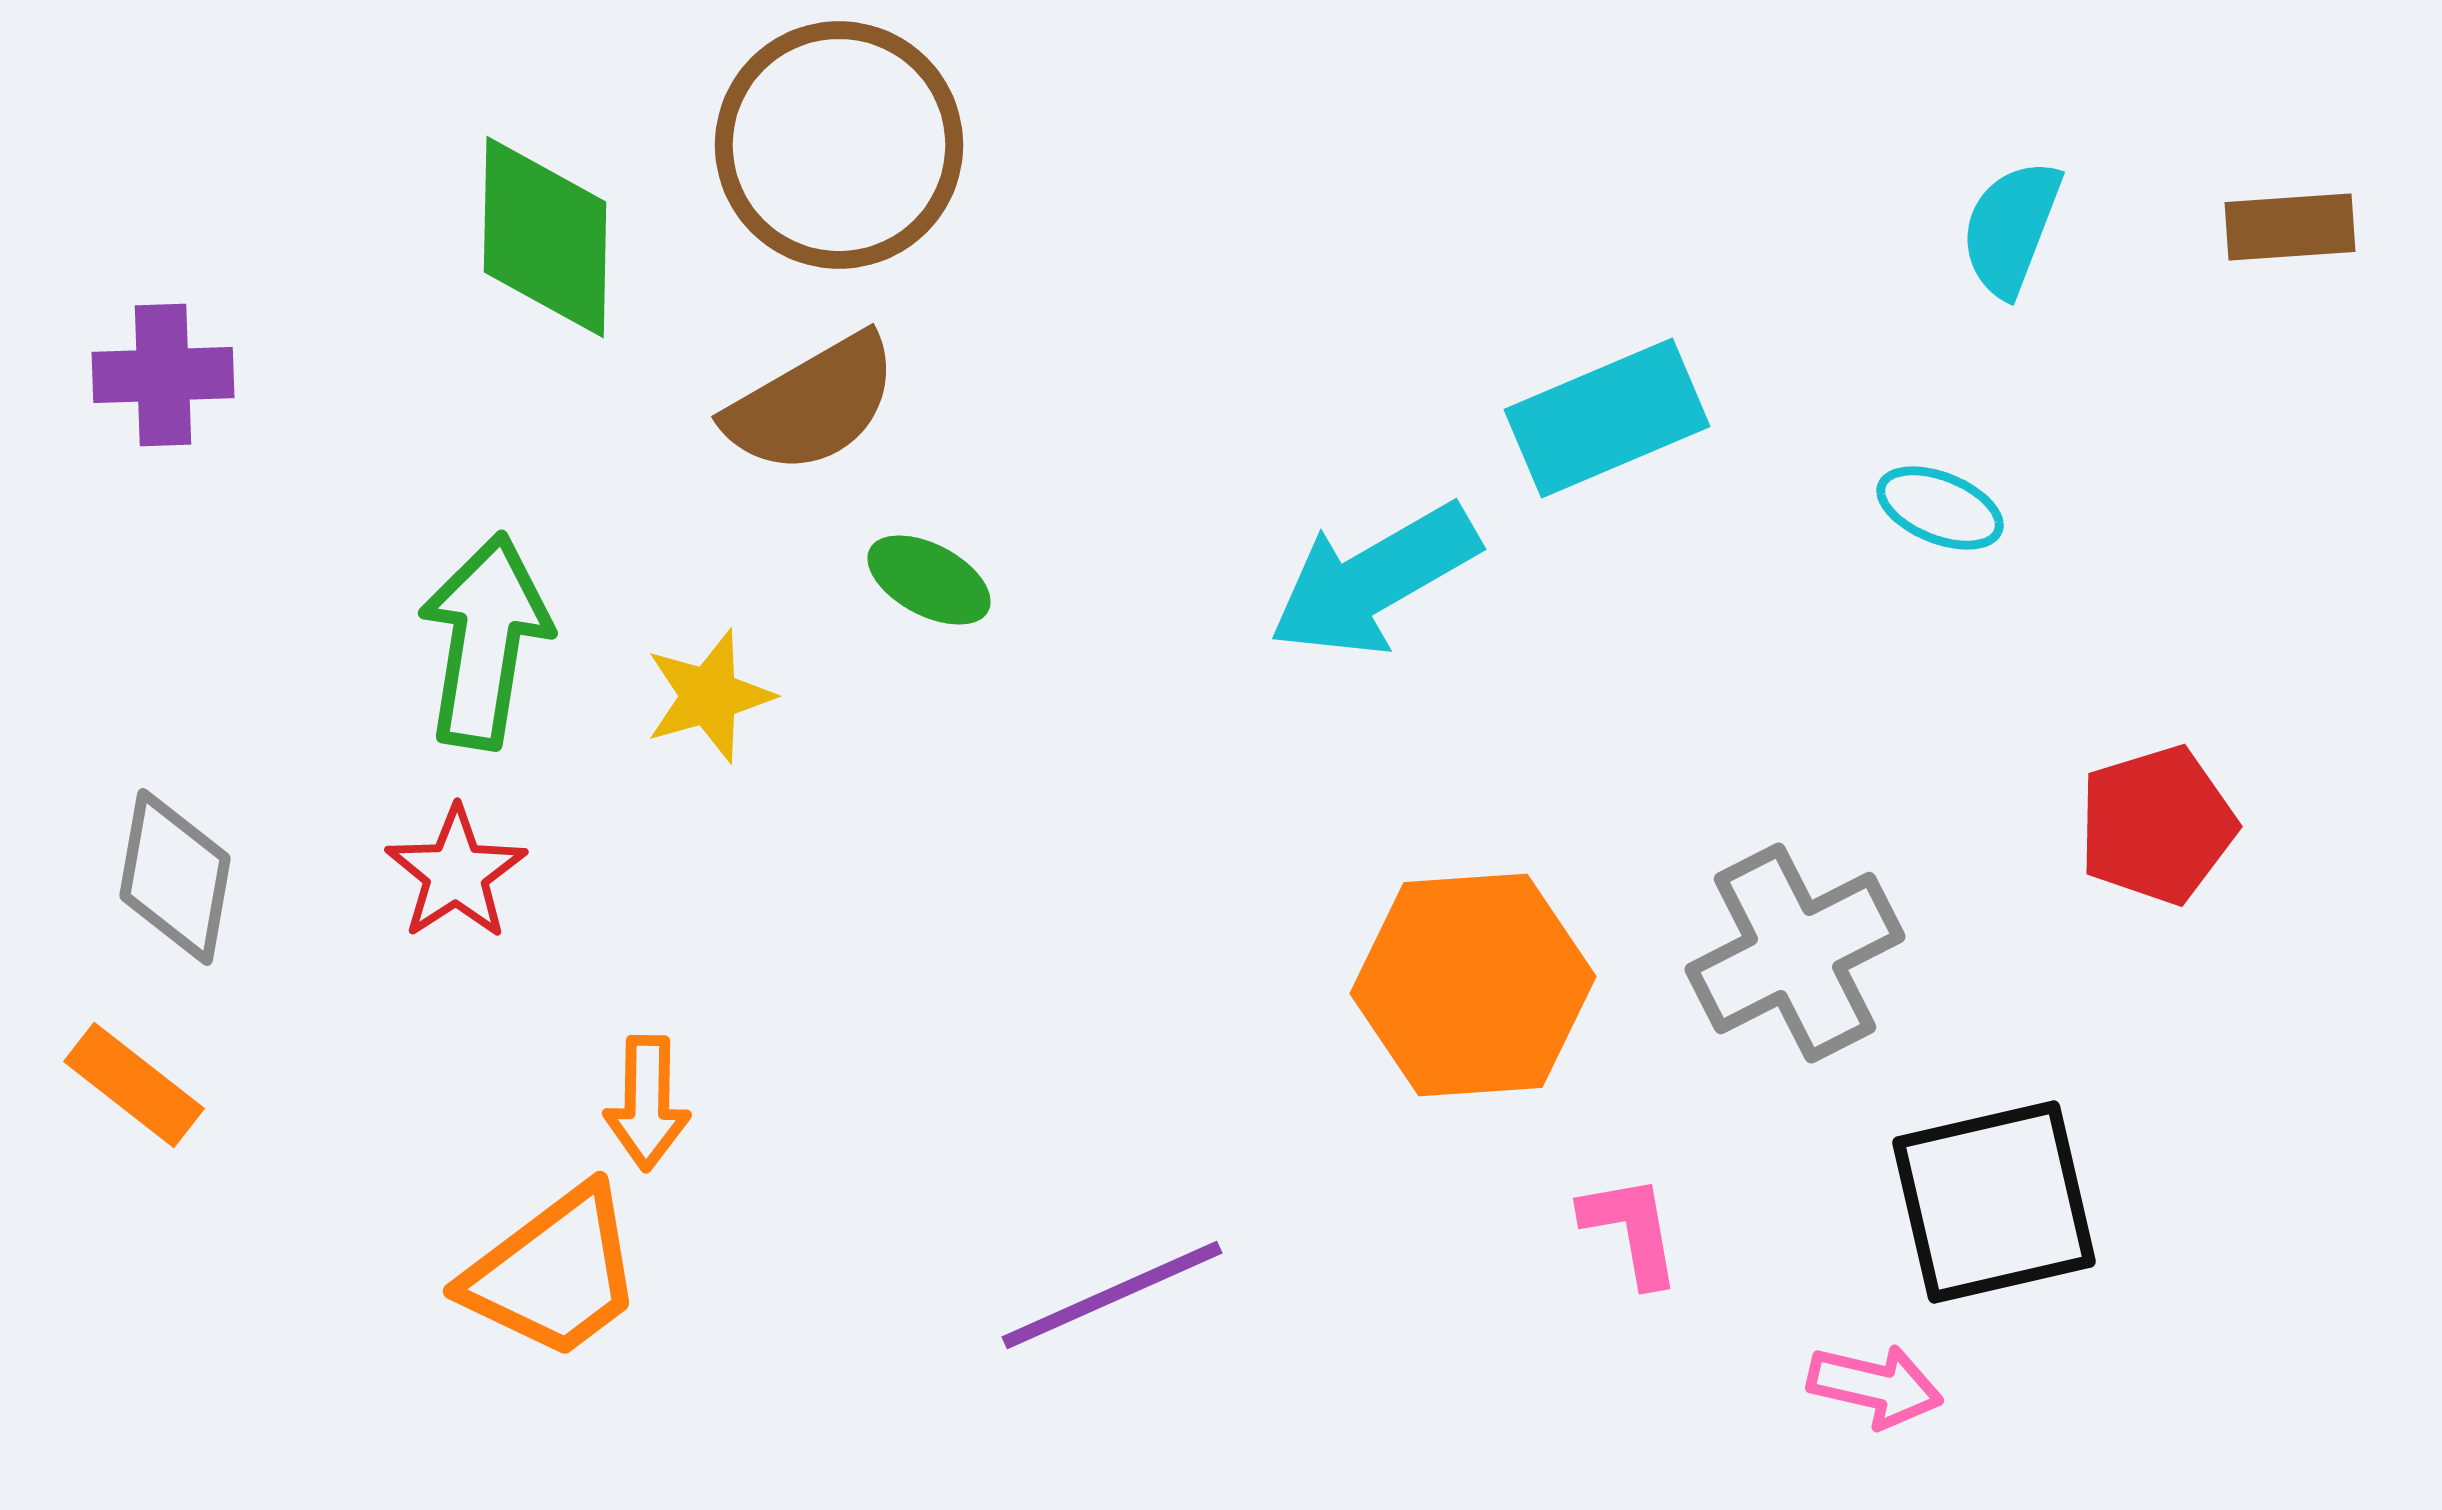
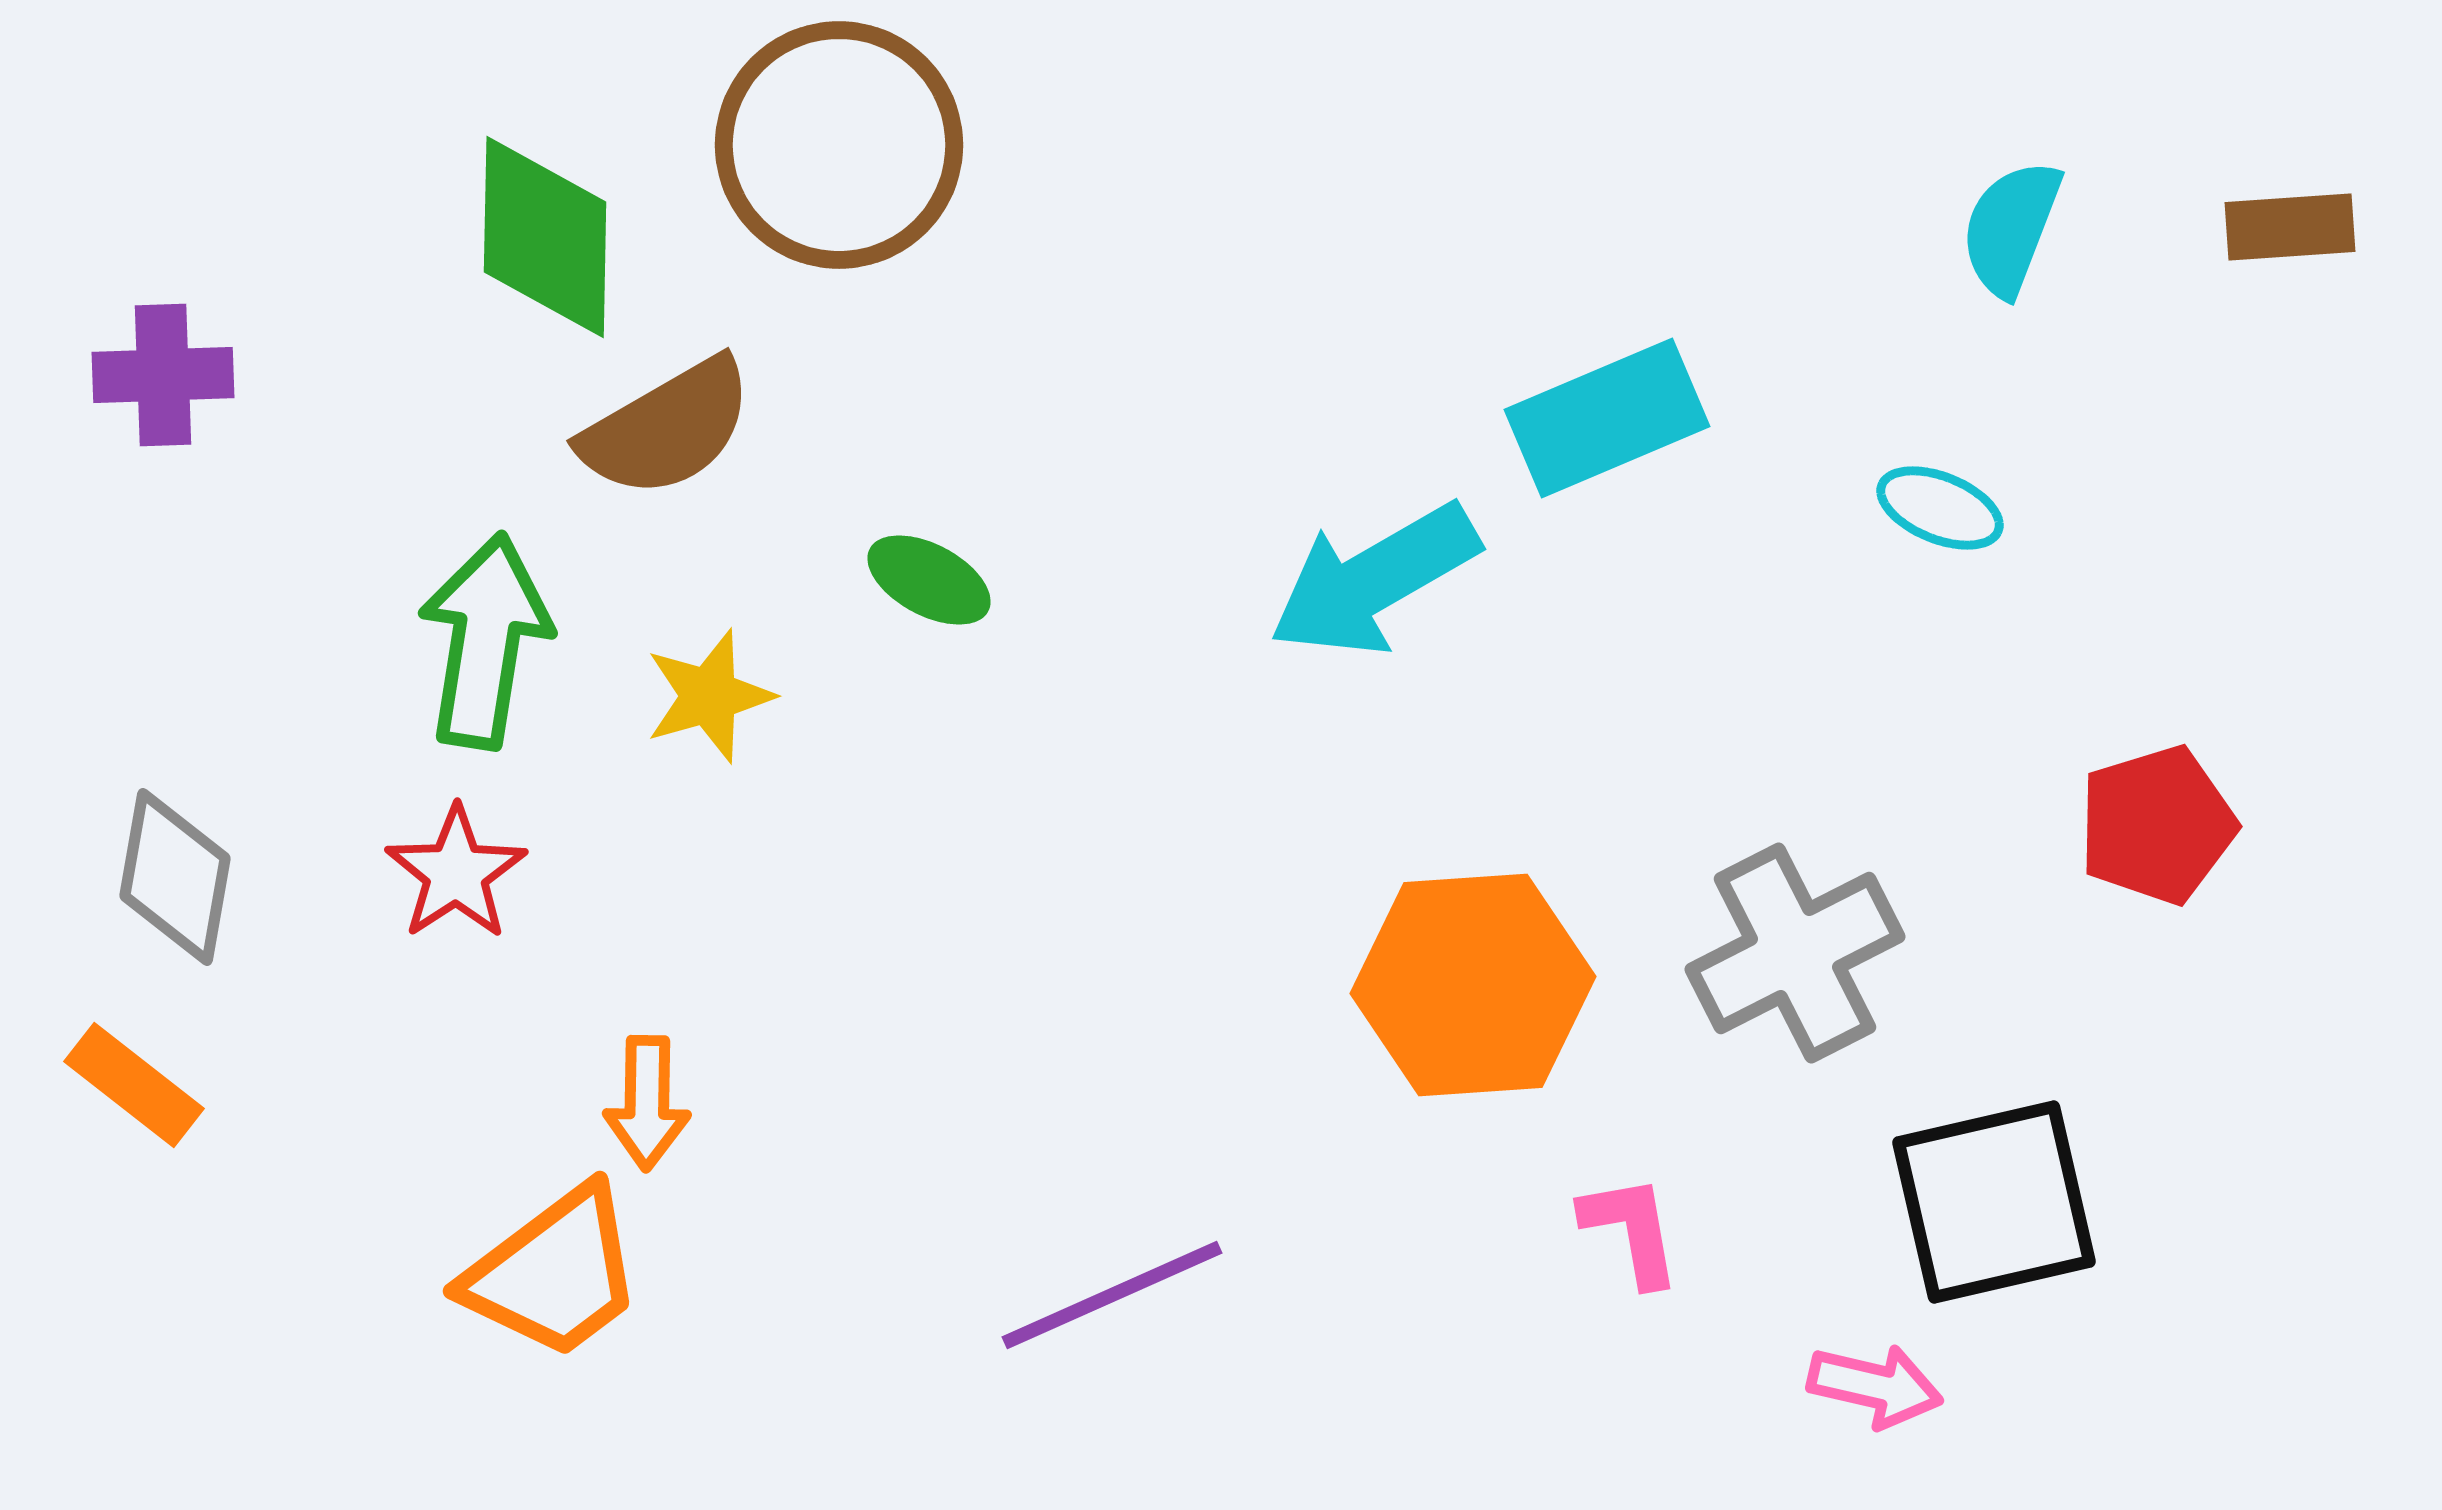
brown semicircle: moved 145 px left, 24 px down
